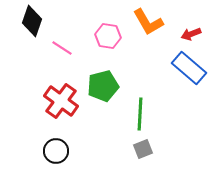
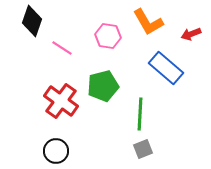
blue rectangle: moved 23 px left
